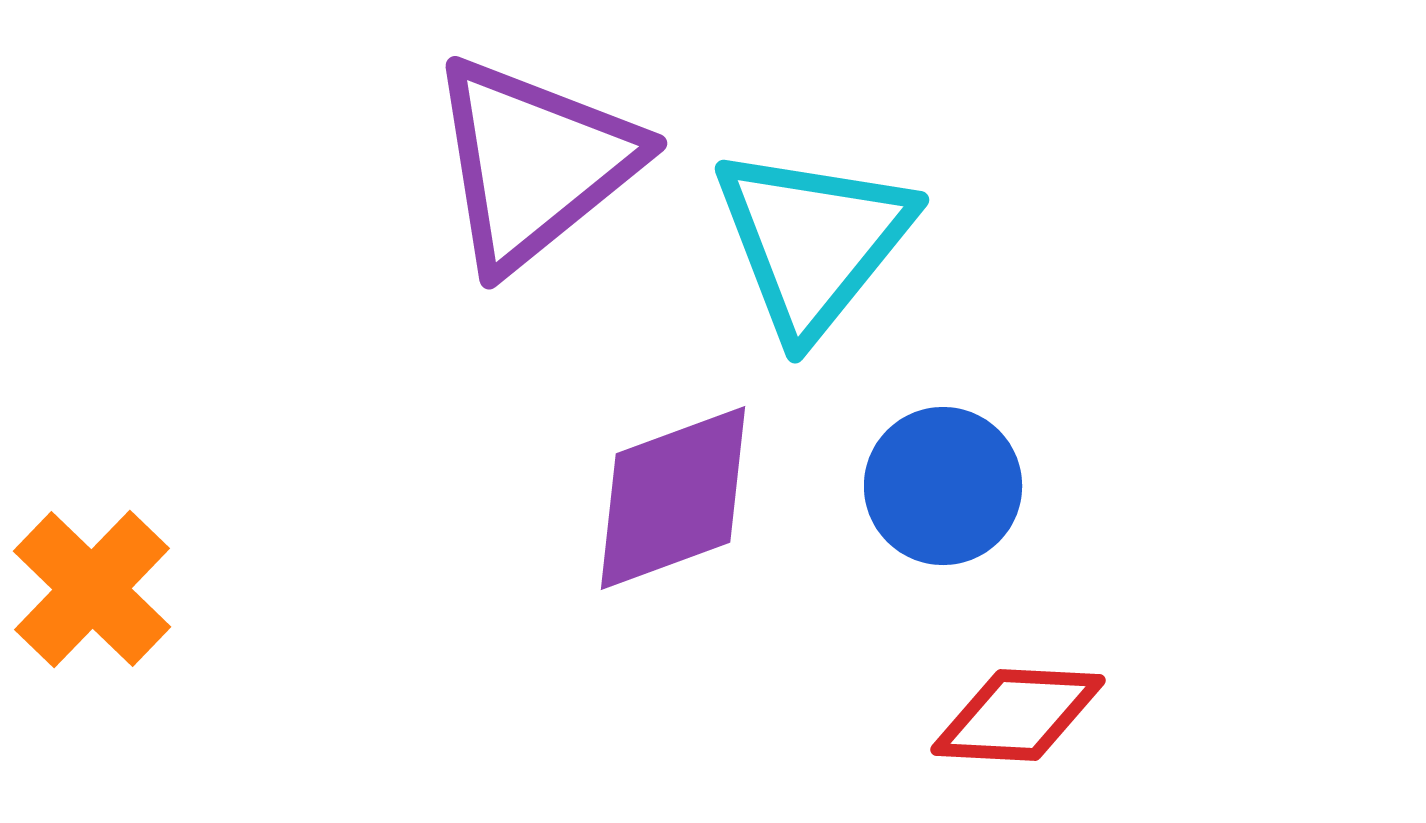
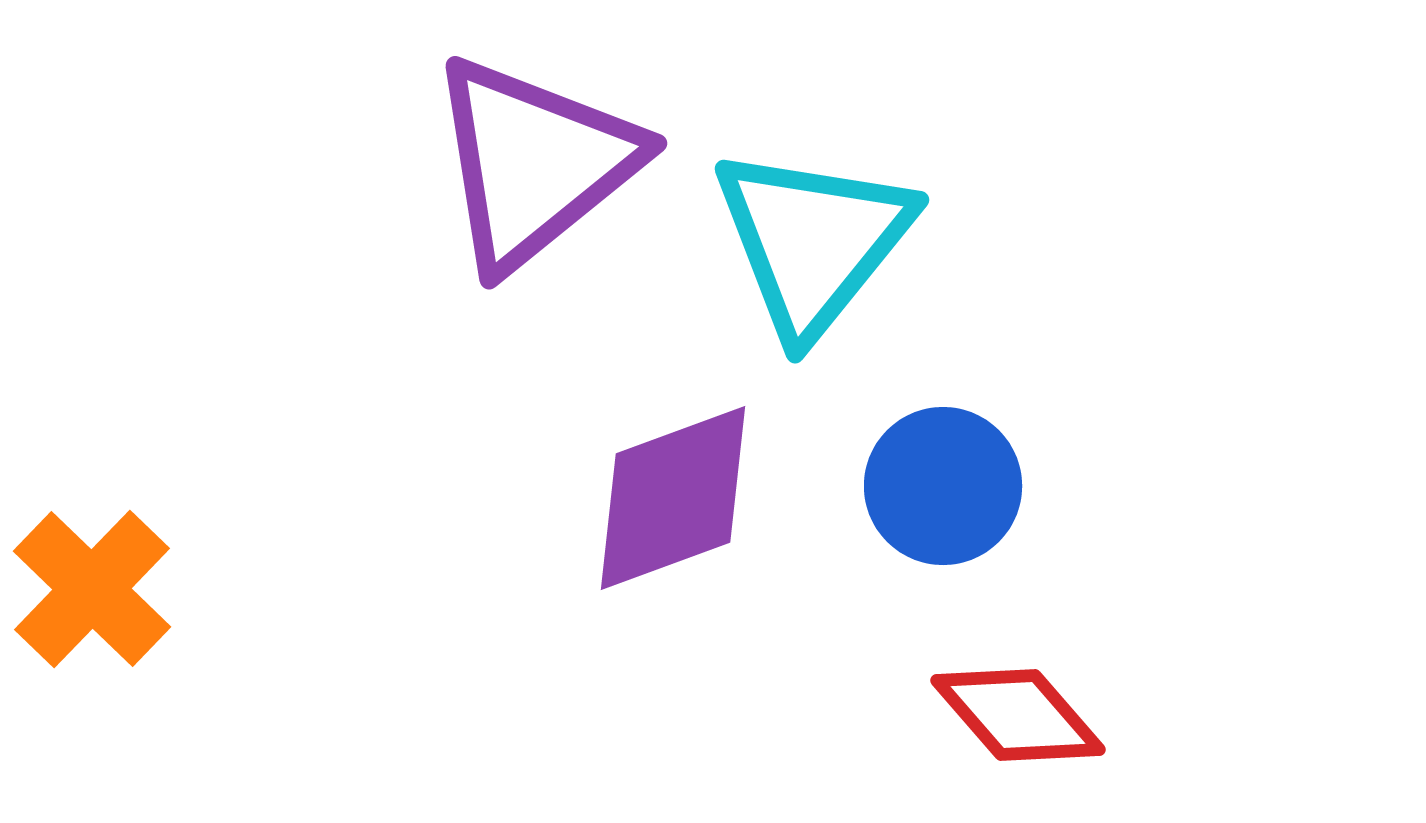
red diamond: rotated 46 degrees clockwise
